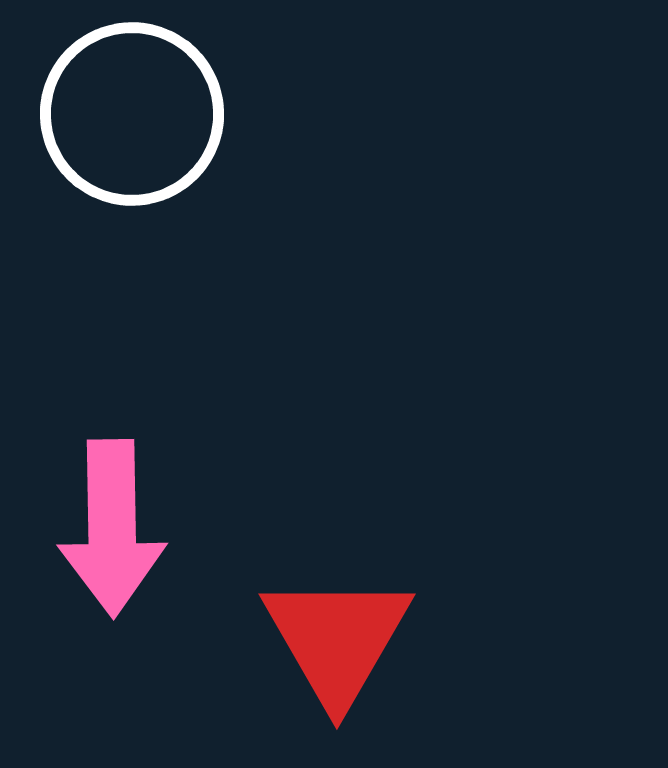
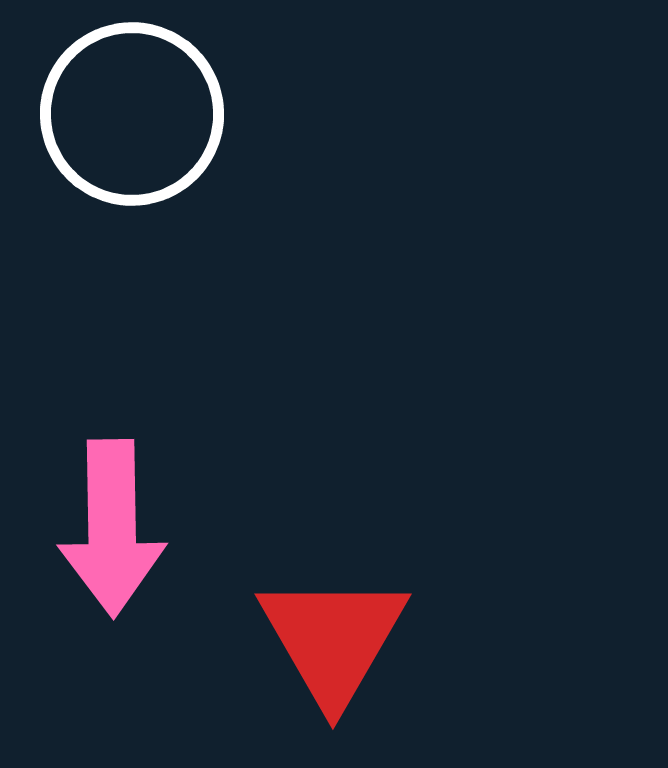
red triangle: moved 4 px left
